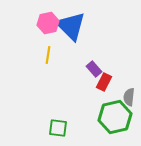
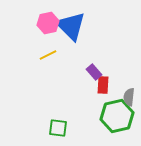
yellow line: rotated 54 degrees clockwise
purple rectangle: moved 3 px down
red rectangle: moved 1 px left, 3 px down; rotated 24 degrees counterclockwise
green hexagon: moved 2 px right, 1 px up
